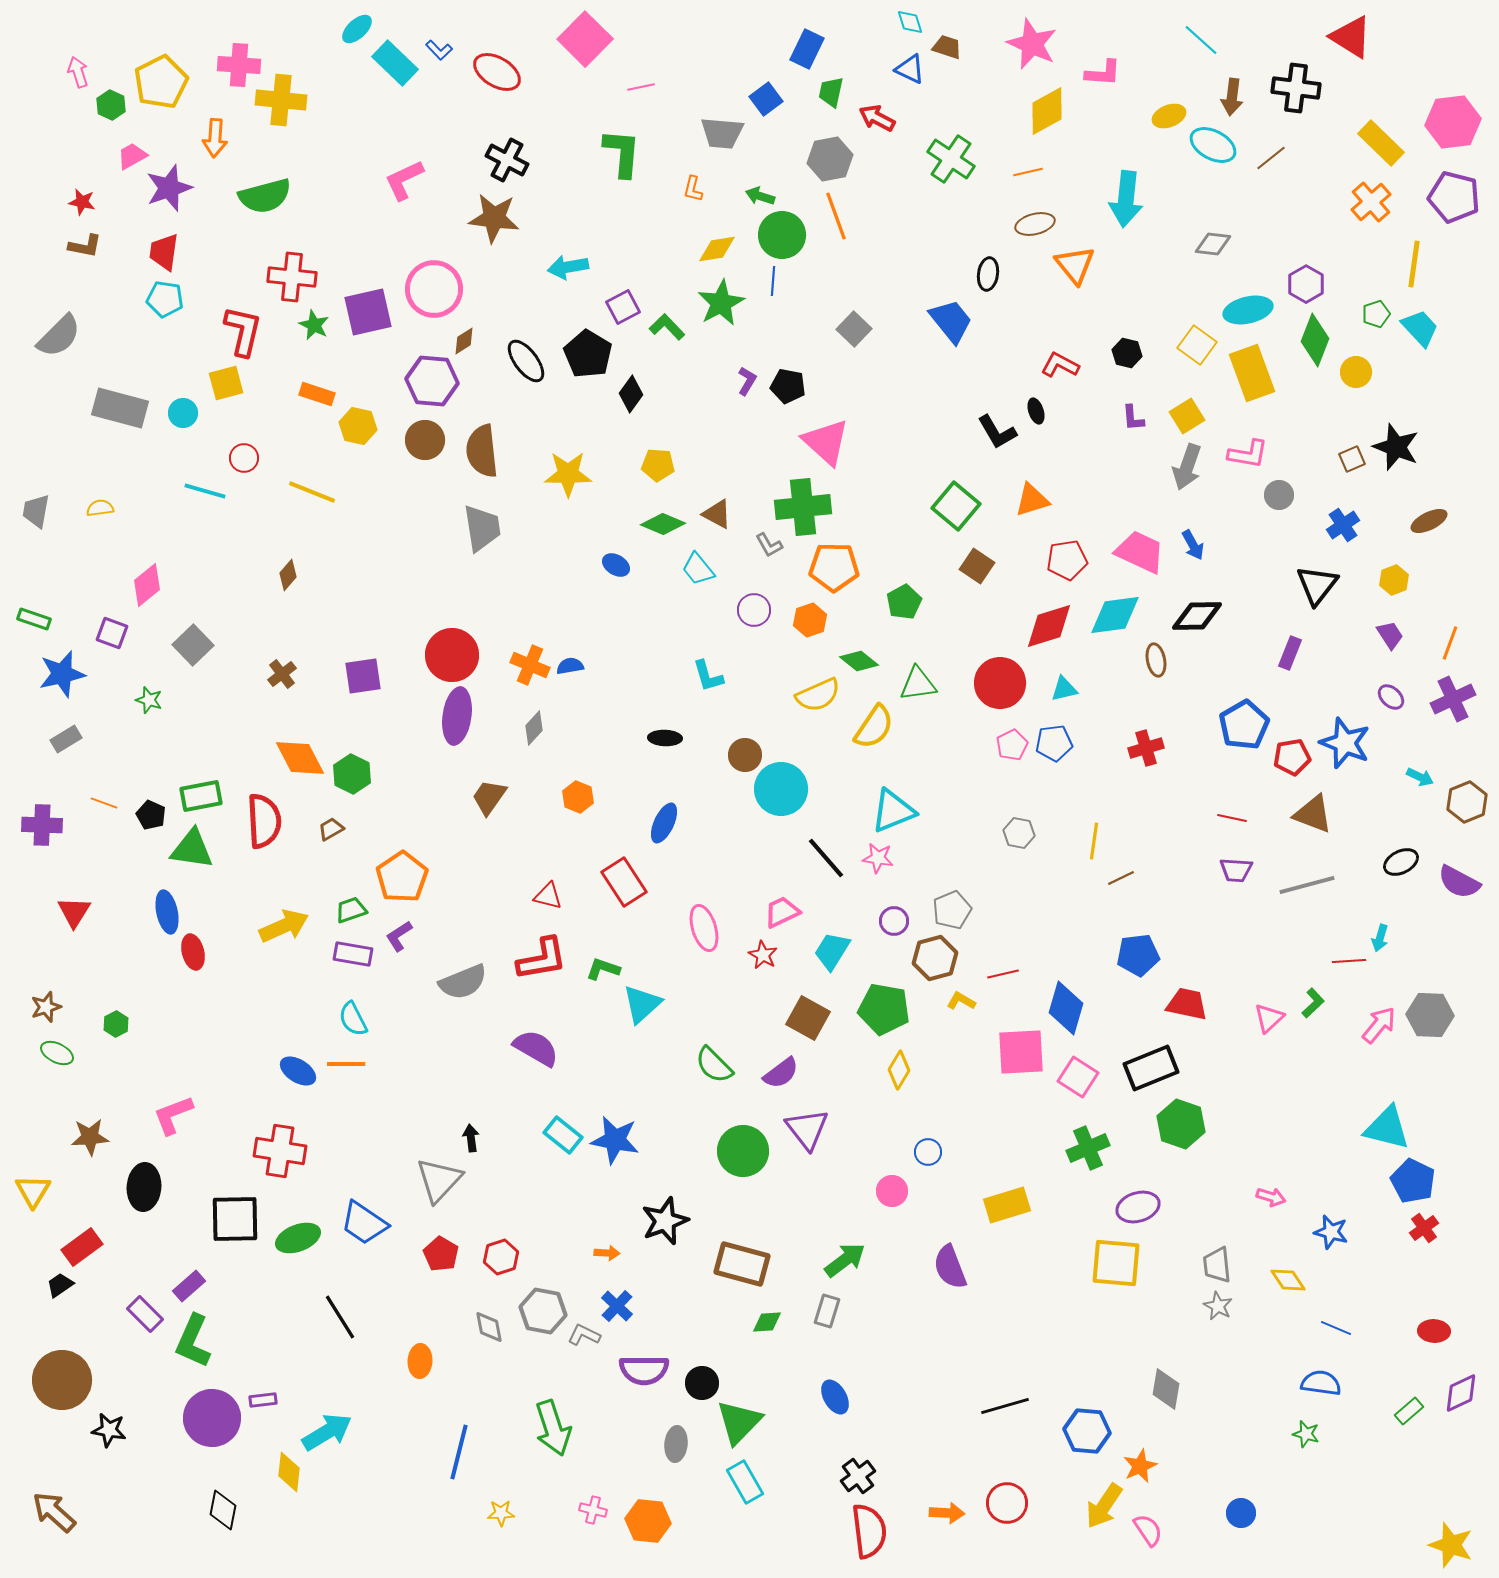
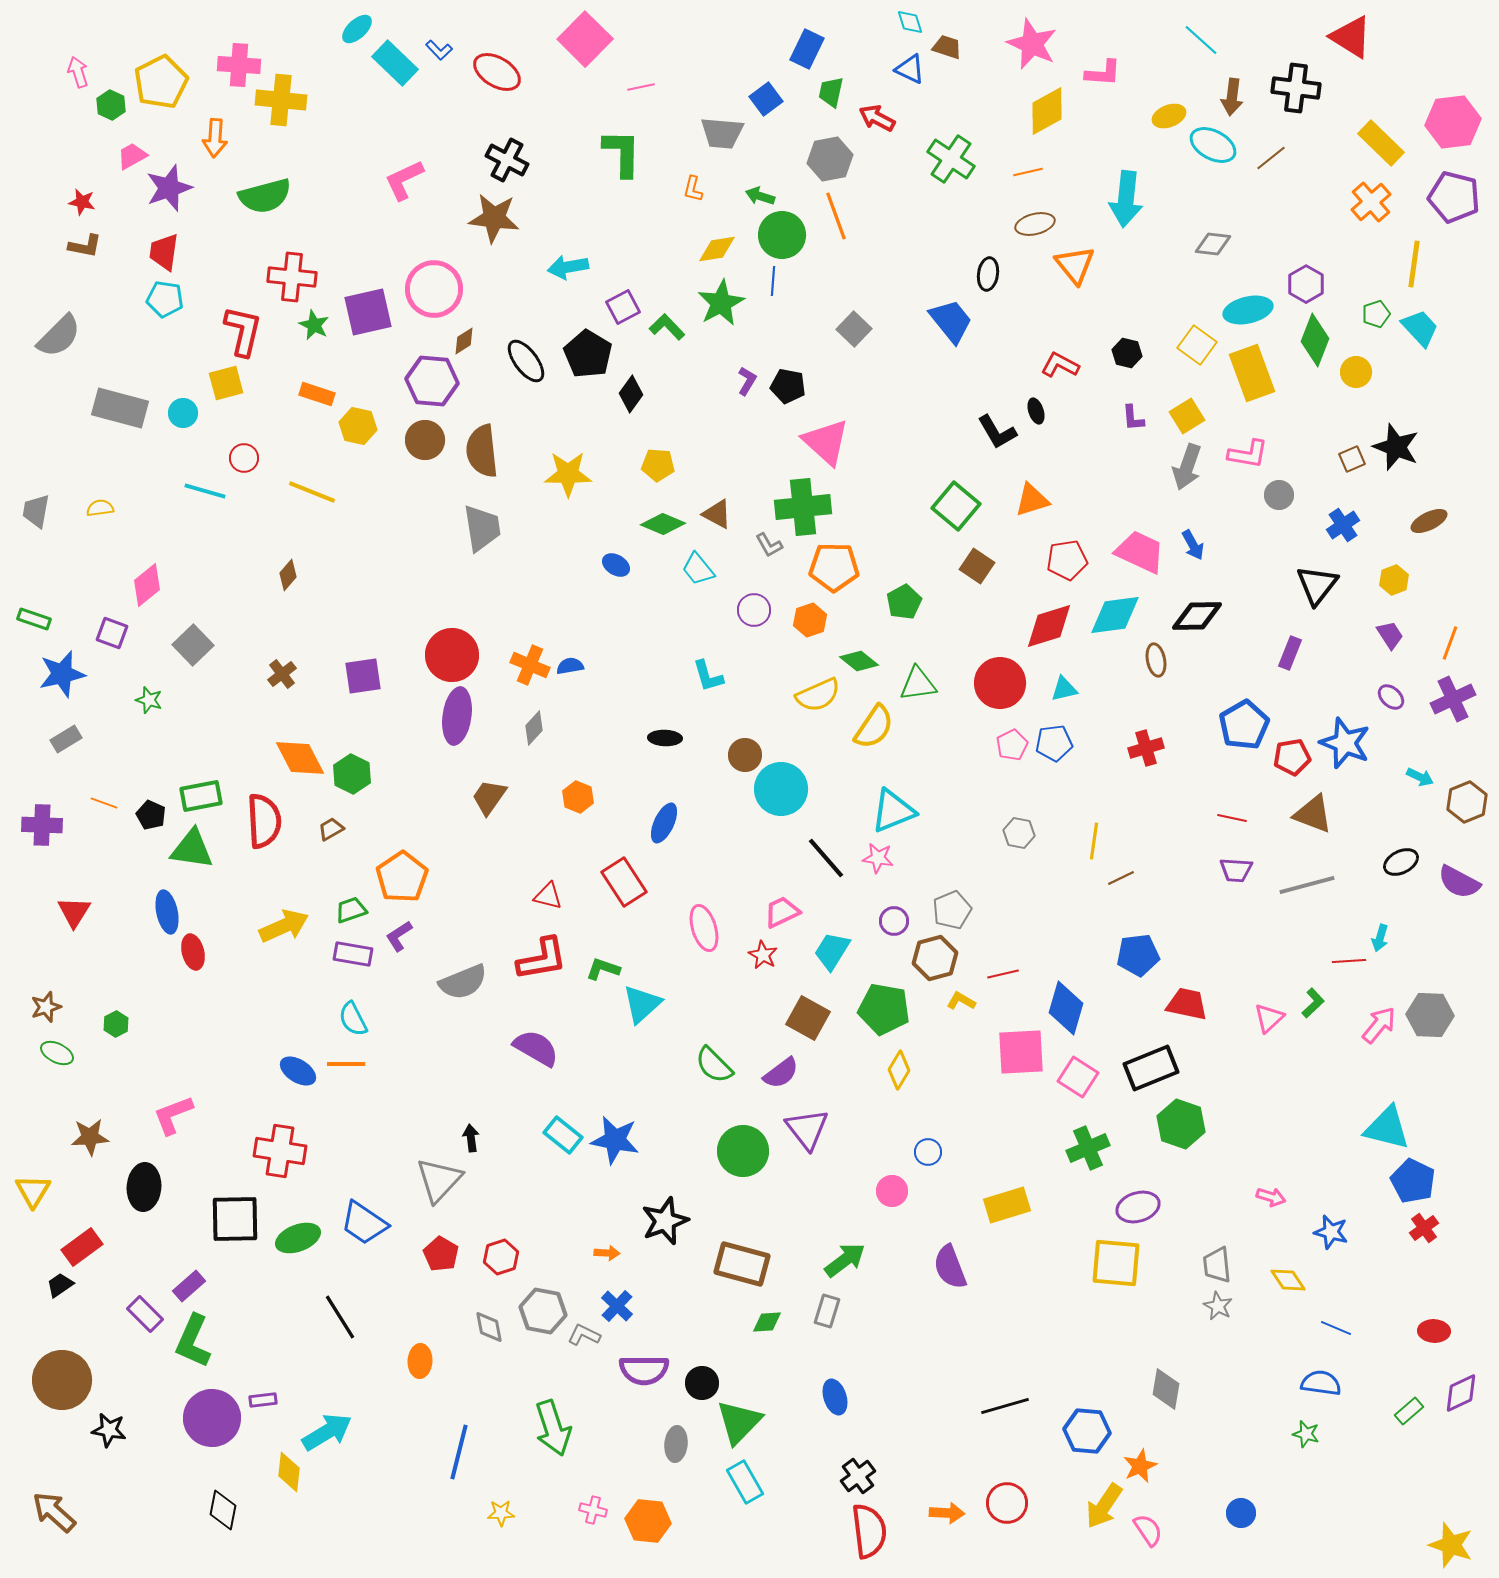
green L-shape at (622, 153): rotated 4 degrees counterclockwise
blue ellipse at (835, 1397): rotated 12 degrees clockwise
